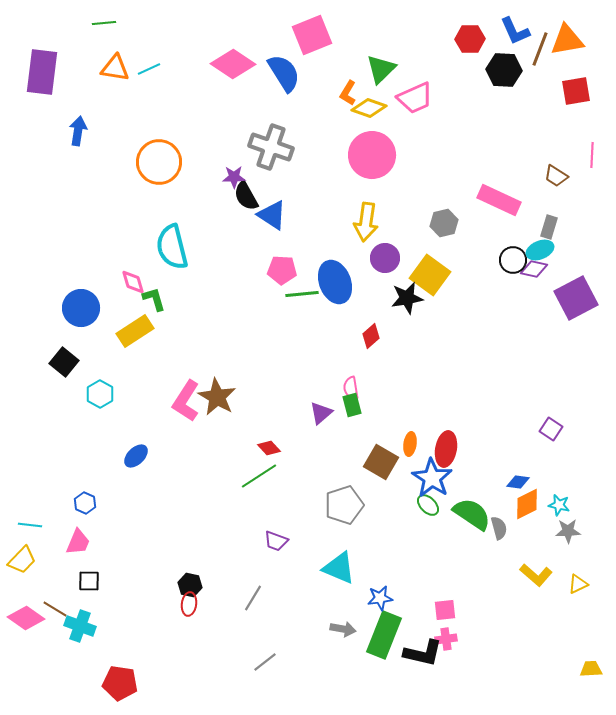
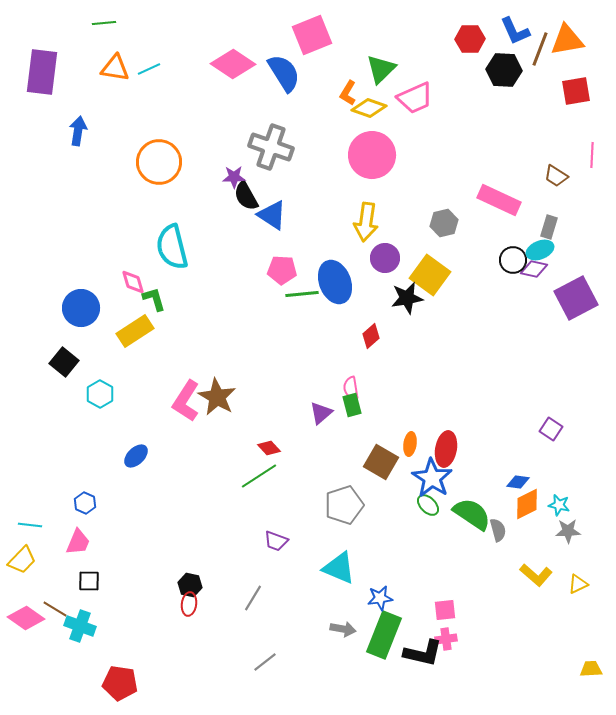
gray semicircle at (499, 528): moved 1 px left, 2 px down
